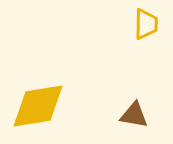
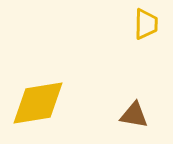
yellow diamond: moved 3 px up
